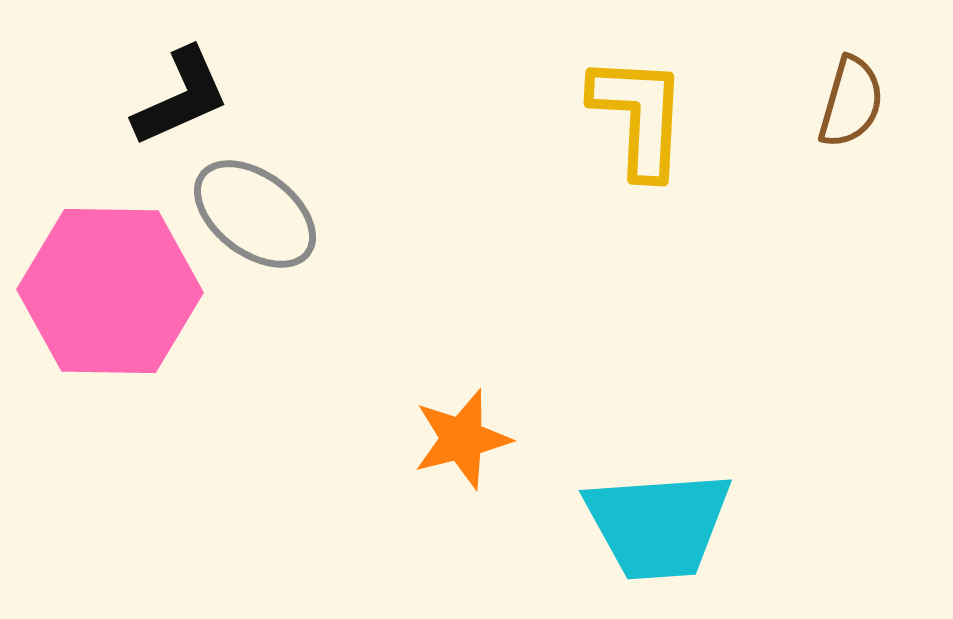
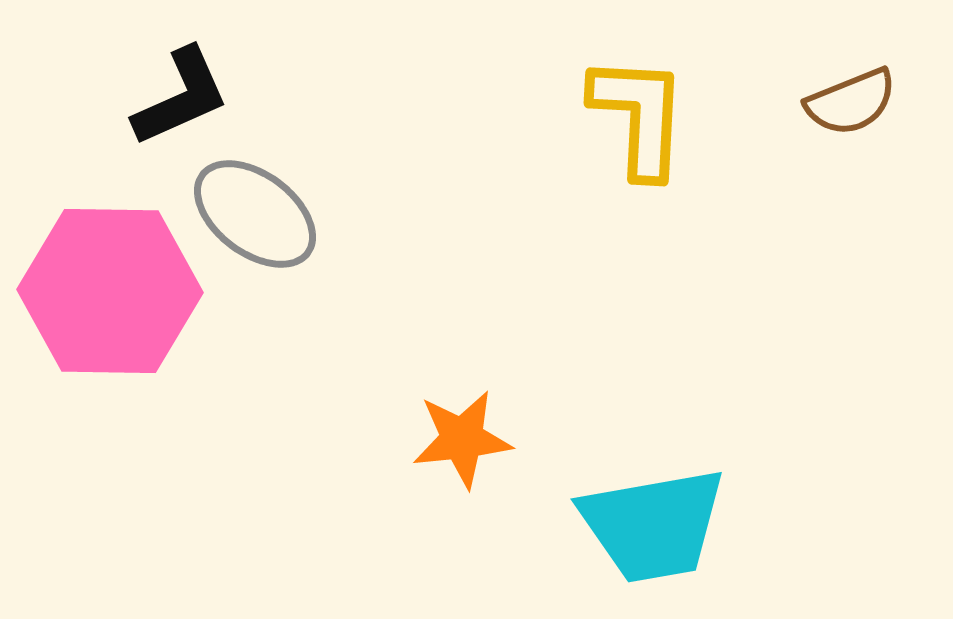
brown semicircle: rotated 52 degrees clockwise
orange star: rotated 8 degrees clockwise
cyan trapezoid: moved 5 px left; rotated 6 degrees counterclockwise
